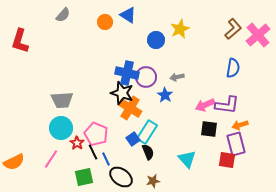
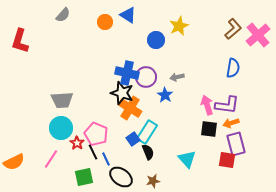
yellow star: moved 1 px left, 3 px up
pink arrow: moved 2 px right; rotated 96 degrees clockwise
orange arrow: moved 9 px left, 2 px up
